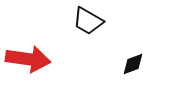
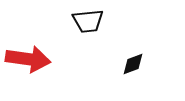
black trapezoid: rotated 36 degrees counterclockwise
